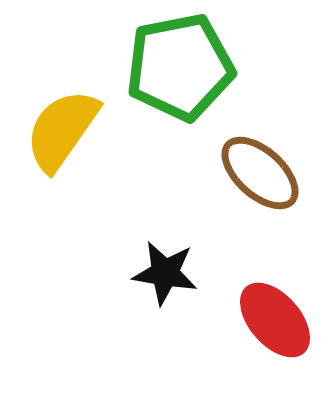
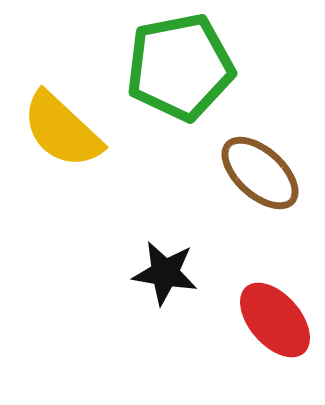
yellow semicircle: rotated 82 degrees counterclockwise
